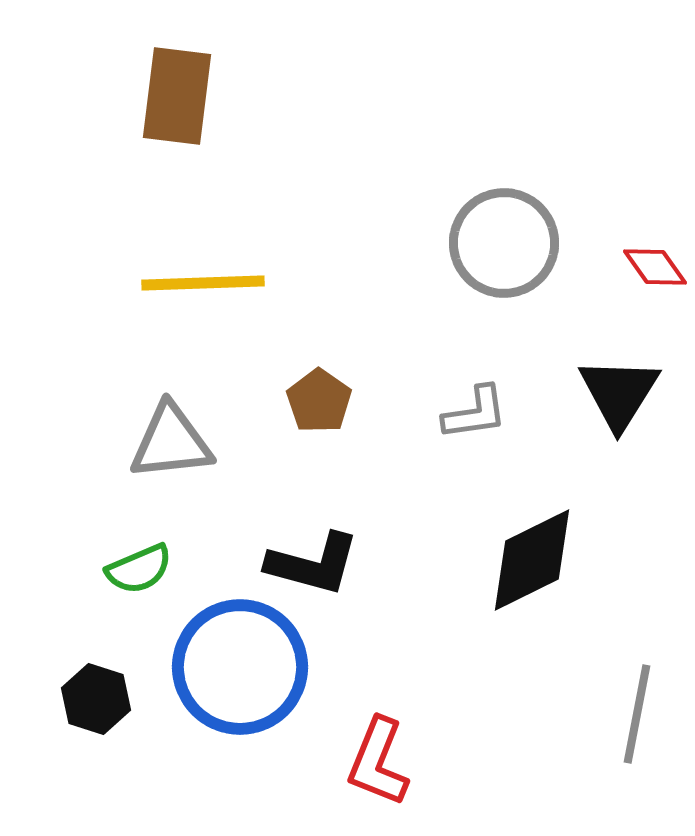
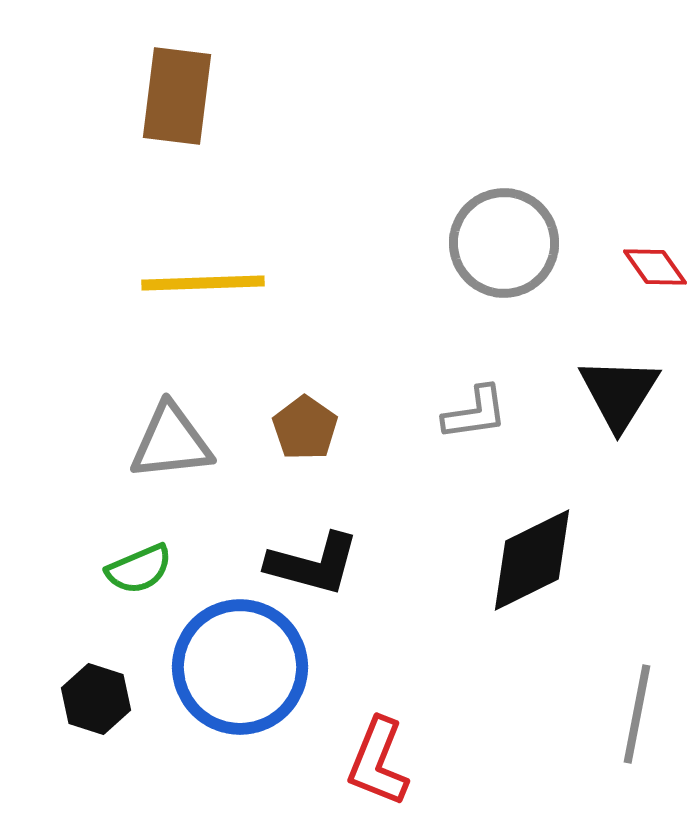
brown pentagon: moved 14 px left, 27 px down
